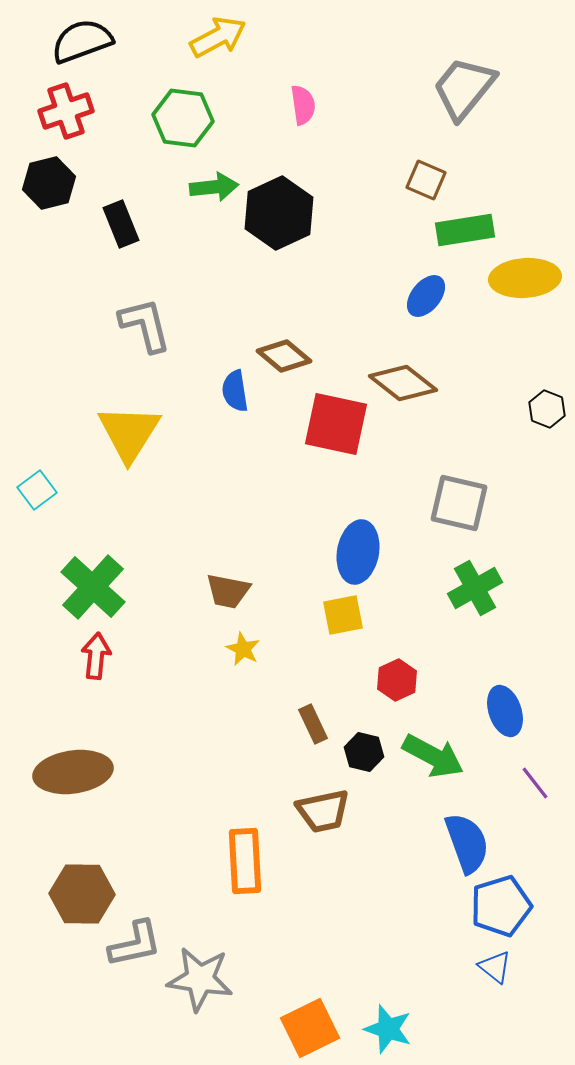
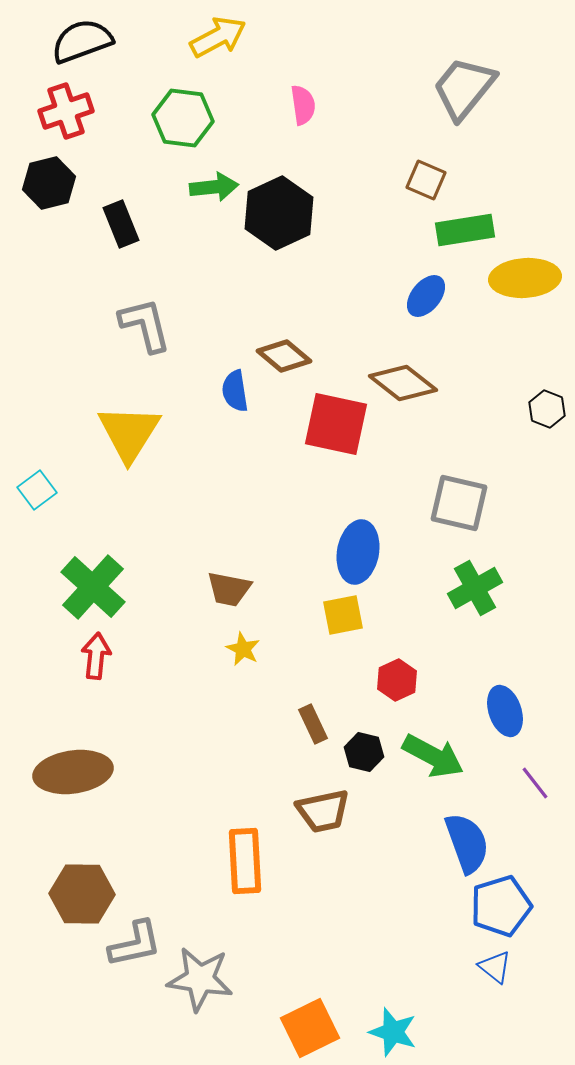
brown trapezoid at (228, 591): moved 1 px right, 2 px up
cyan star at (388, 1029): moved 5 px right, 3 px down
